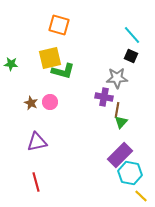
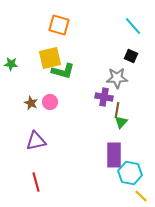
cyan line: moved 1 px right, 9 px up
purple triangle: moved 1 px left, 1 px up
purple rectangle: moved 6 px left; rotated 45 degrees counterclockwise
